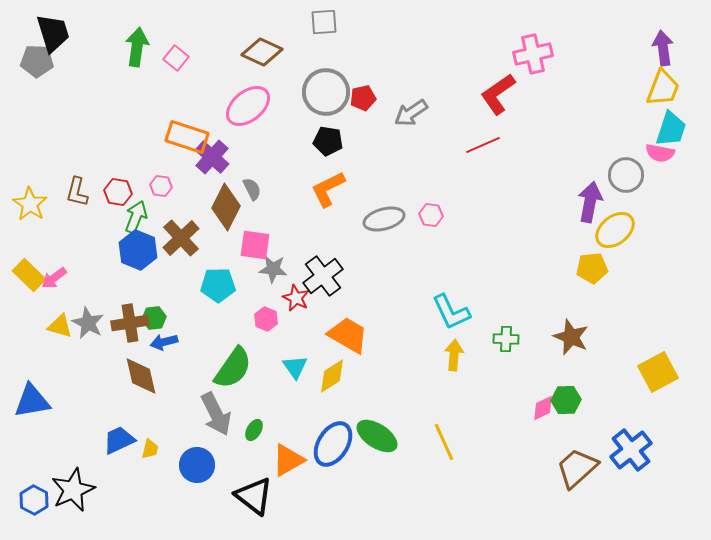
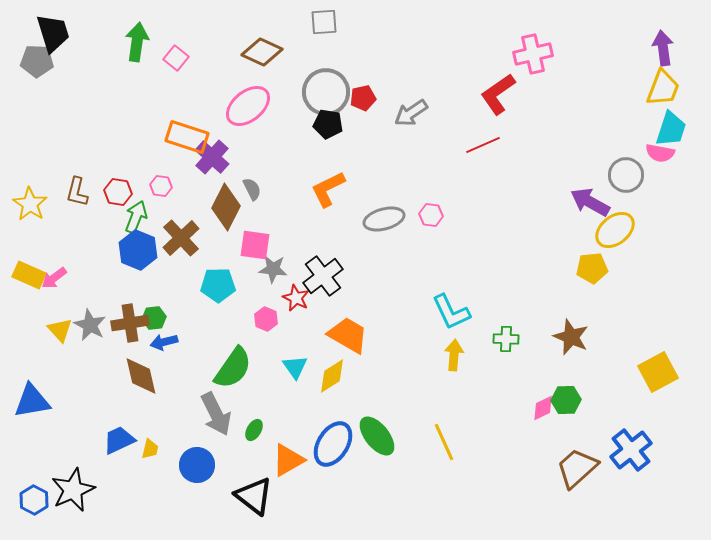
green arrow at (137, 47): moved 5 px up
black pentagon at (328, 141): moved 17 px up
purple arrow at (590, 202): rotated 72 degrees counterclockwise
yellow rectangle at (29, 275): rotated 20 degrees counterclockwise
gray star at (88, 323): moved 2 px right, 2 px down
yellow triangle at (60, 326): moved 4 px down; rotated 32 degrees clockwise
green ellipse at (377, 436): rotated 18 degrees clockwise
